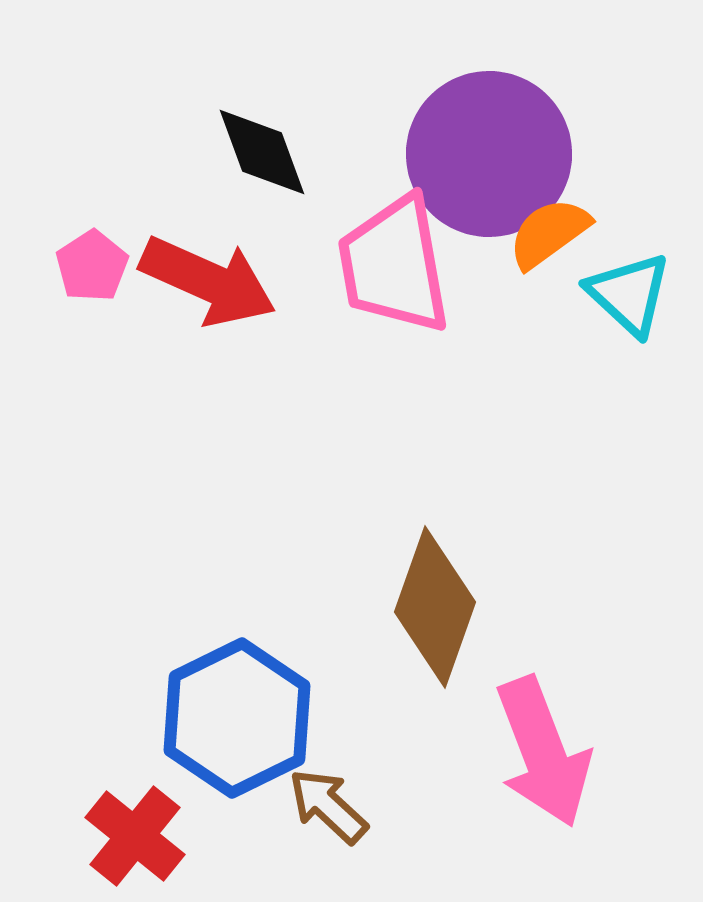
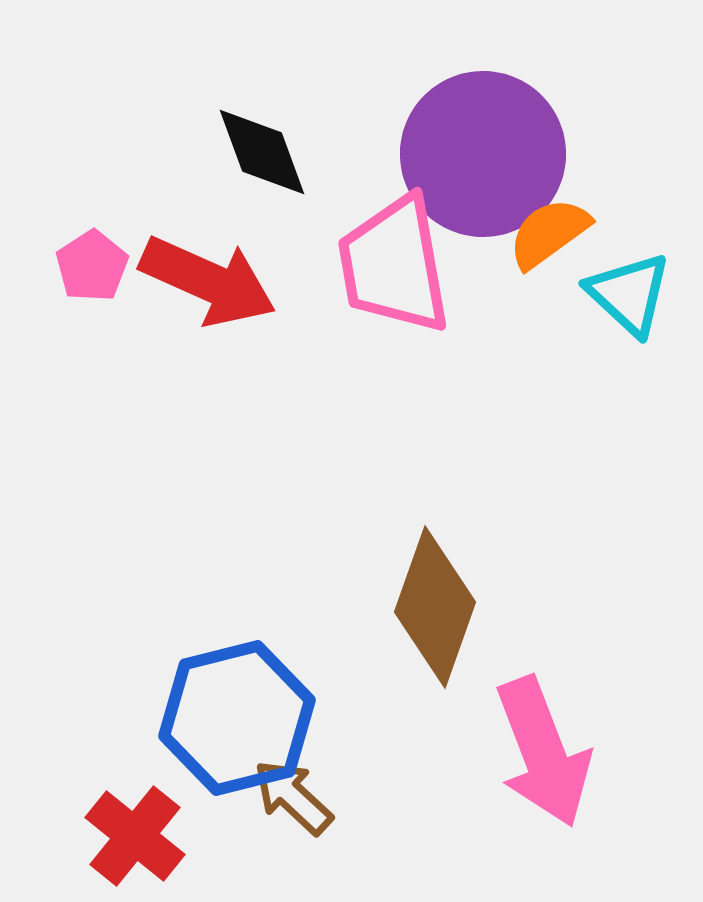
purple circle: moved 6 px left
blue hexagon: rotated 12 degrees clockwise
brown arrow: moved 35 px left, 9 px up
